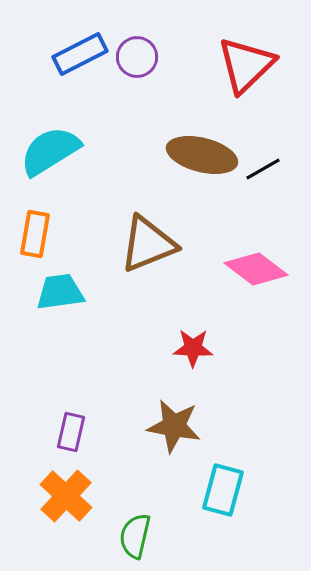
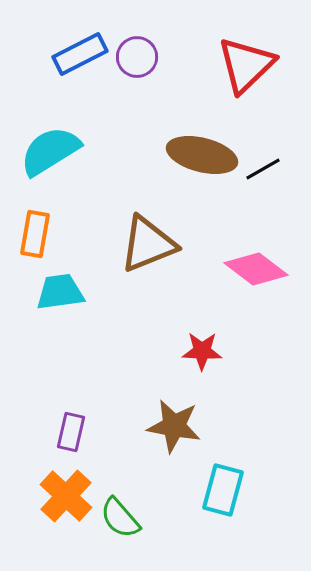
red star: moved 9 px right, 3 px down
green semicircle: moved 15 px left, 18 px up; rotated 54 degrees counterclockwise
